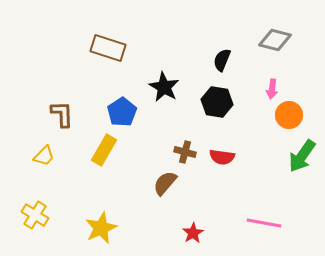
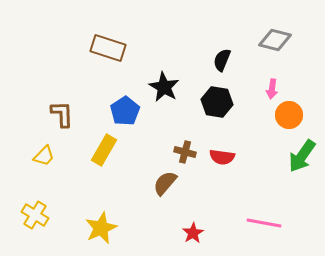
blue pentagon: moved 3 px right, 1 px up
